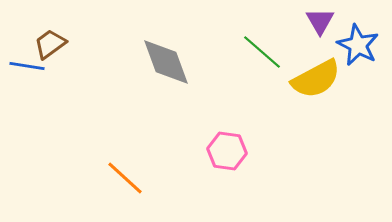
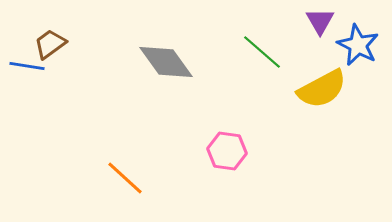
gray diamond: rotated 16 degrees counterclockwise
yellow semicircle: moved 6 px right, 10 px down
